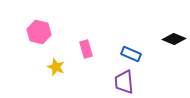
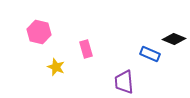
blue rectangle: moved 19 px right
